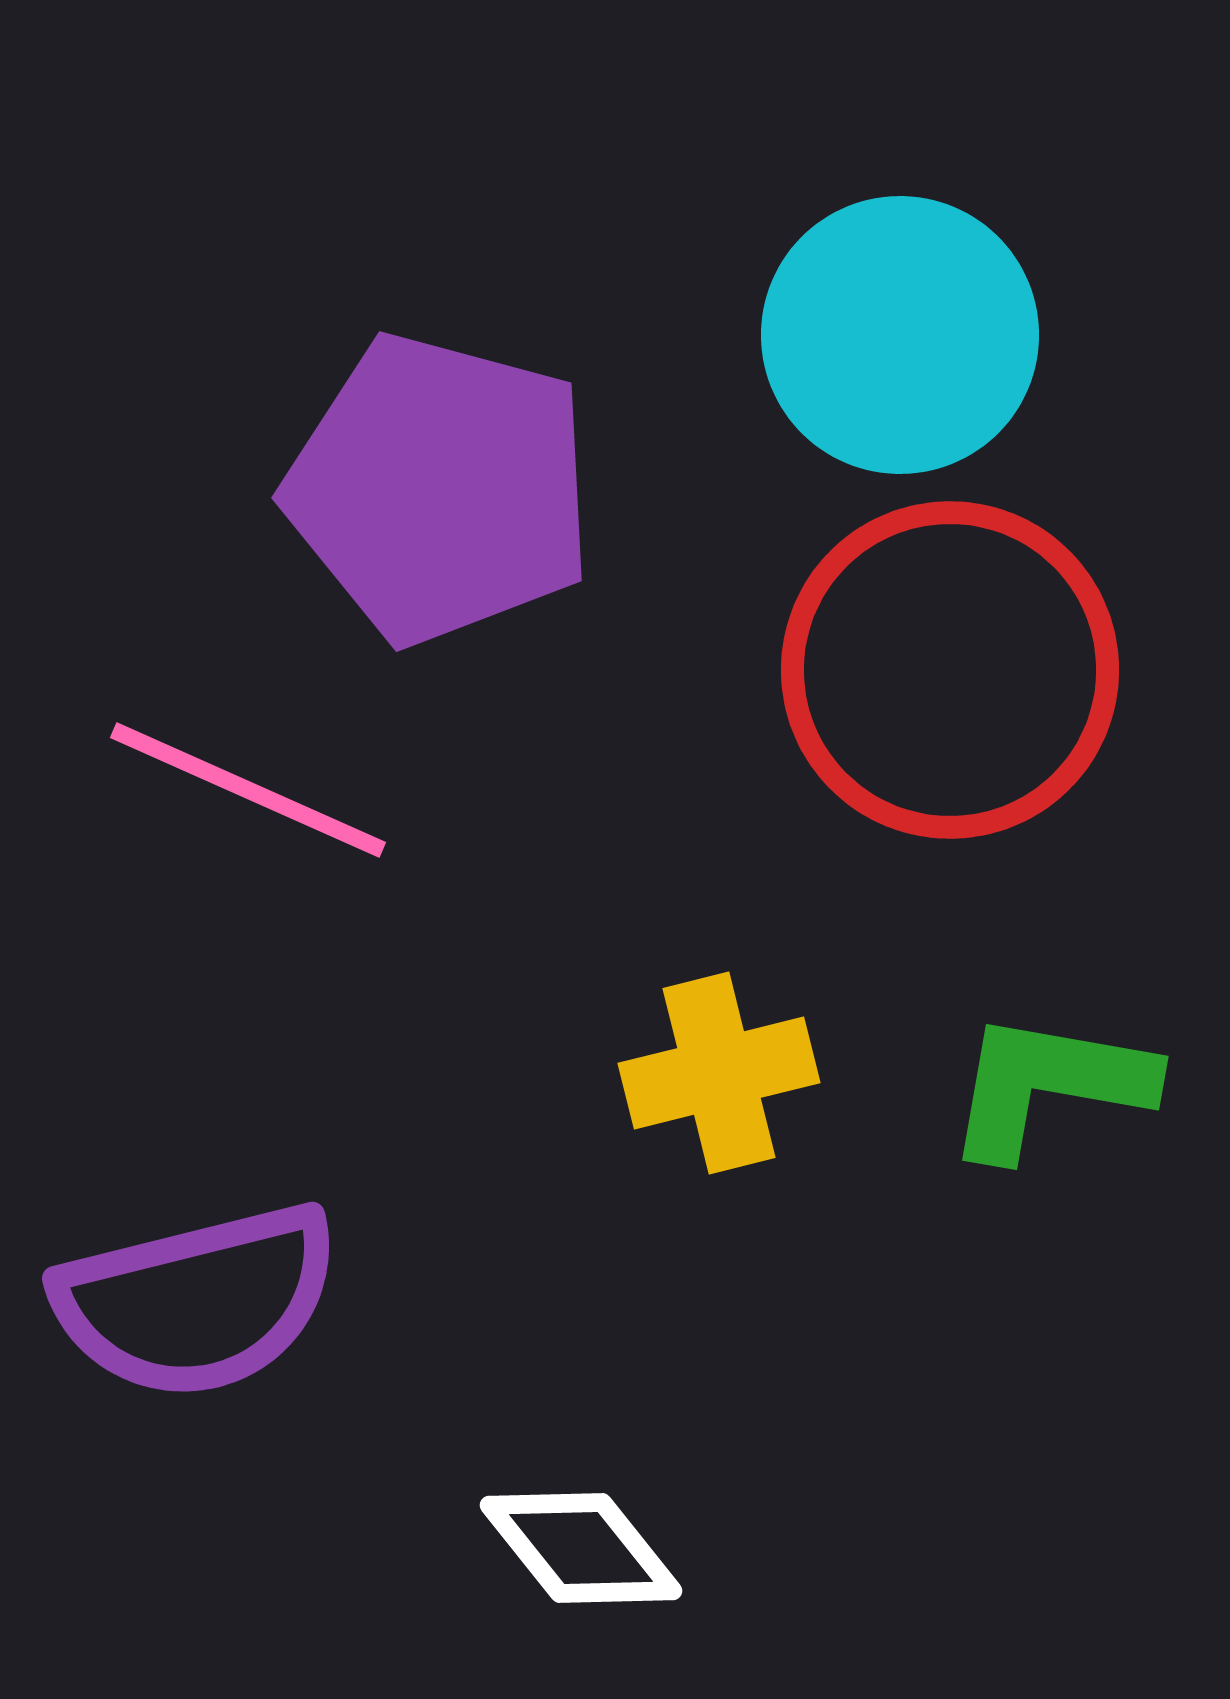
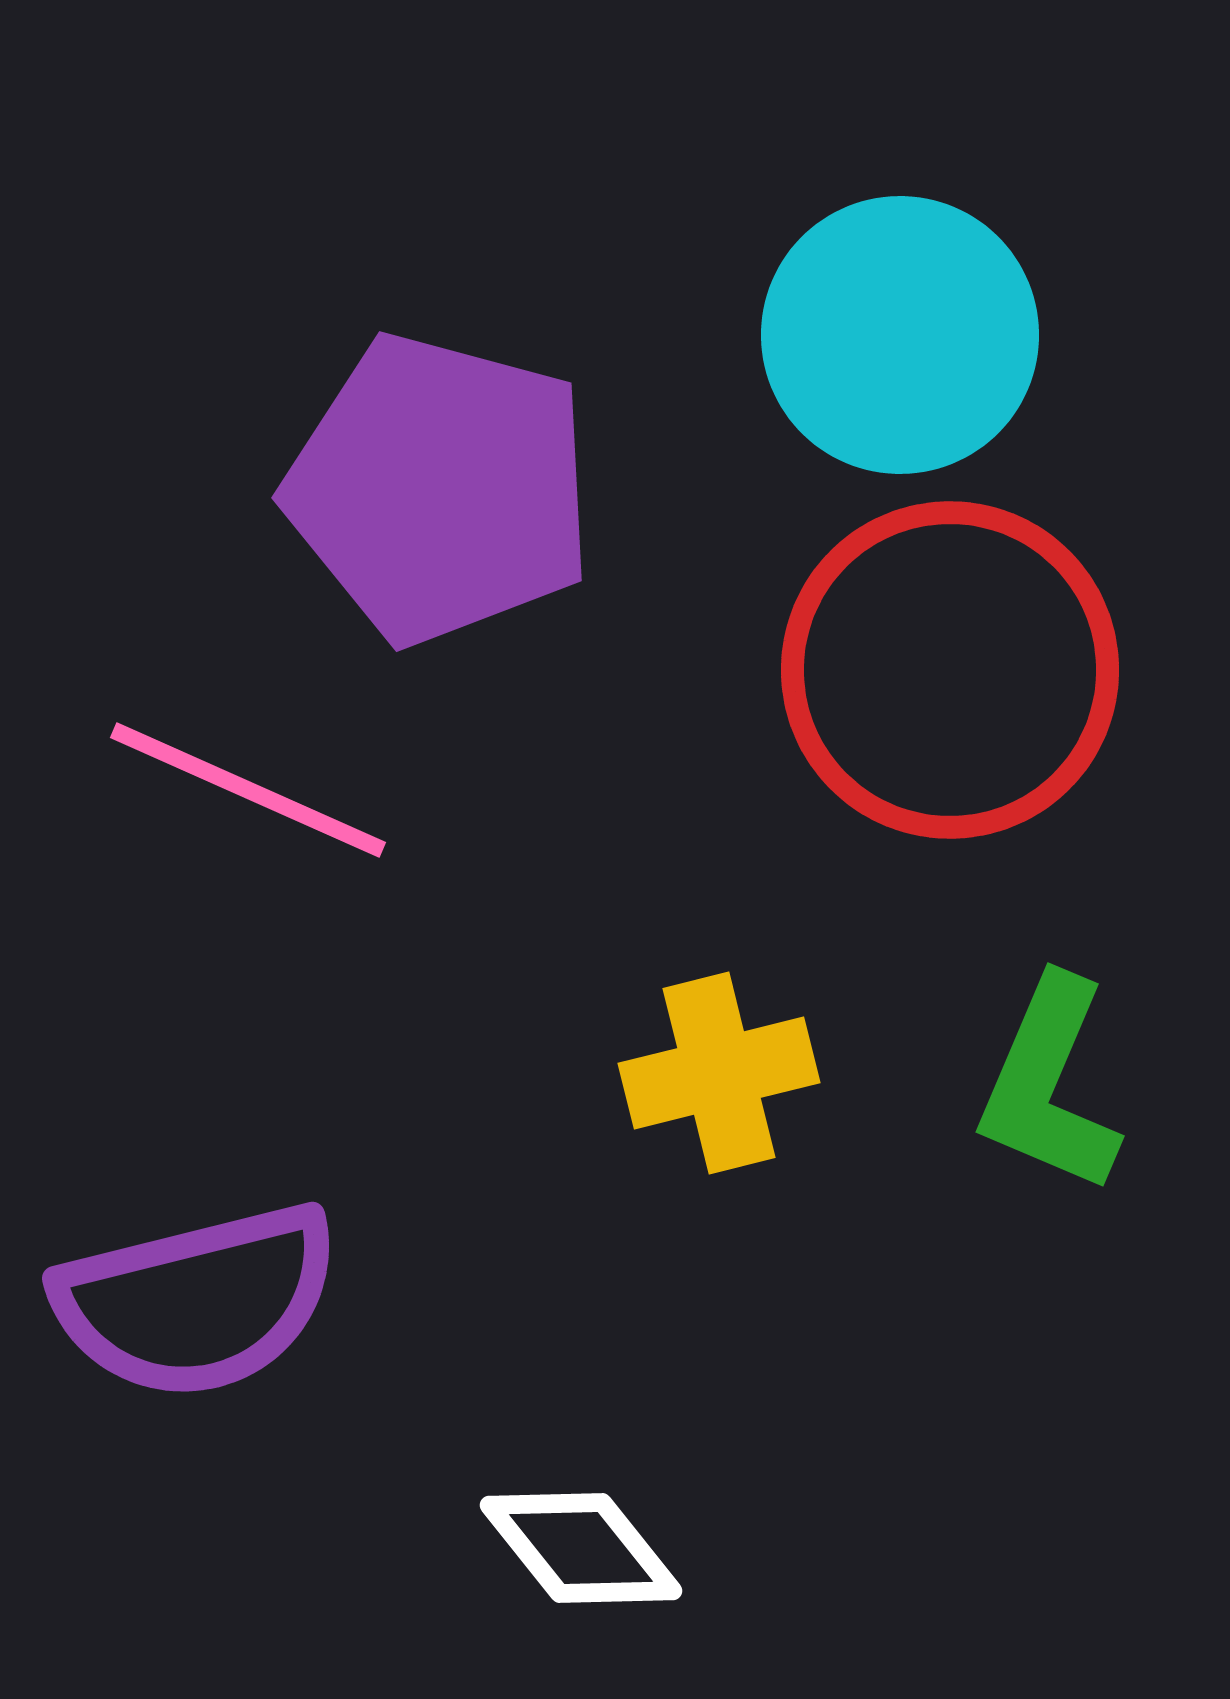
green L-shape: rotated 77 degrees counterclockwise
